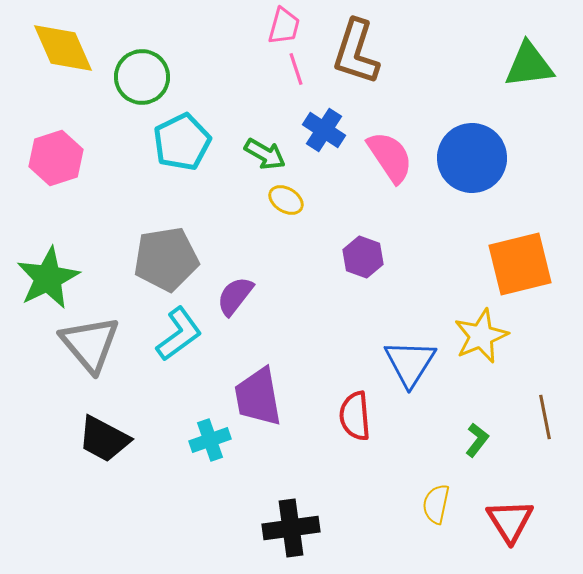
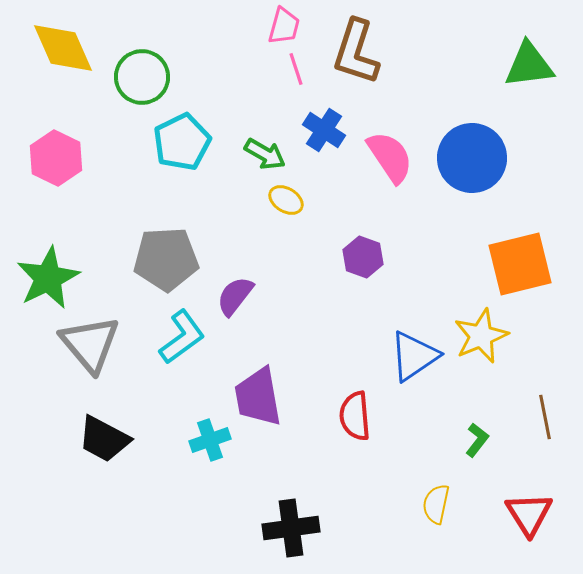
pink hexagon: rotated 16 degrees counterclockwise
gray pentagon: rotated 6 degrees clockwise
cyan L-shape: moved 3 px right, 3 px down
blue triangle: moved 4 px right, 7 px up; rotated 24 degrees clockwise
red triangle: moved 19 px right, 7 px up
